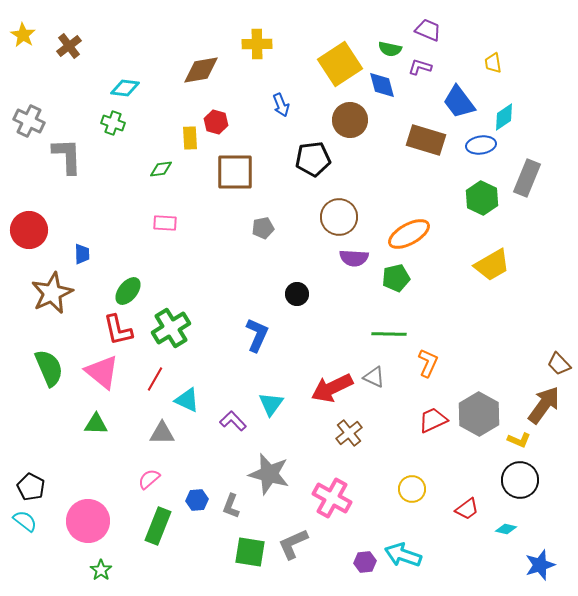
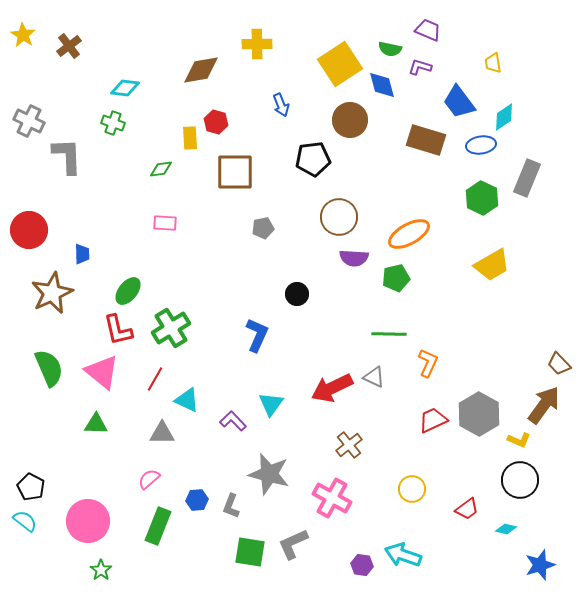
brown cross at (349, 433): moved 12 px down
purple hexagon at (365, 562): moved 3 px left, 3 px down; rotated 15 degrees clockwise
